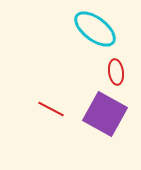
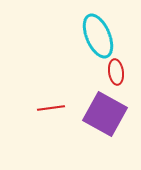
cyan ellipse: moved 3 px right, 7 px down; rotated 30 degrees clockwise
red line: moved 1 px up; rotated 36 degrees counterclockwise
